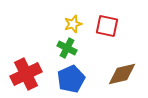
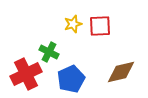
red square: moved 7 px left; rotated 15 degrees counterclockwise
green cross: moved 18 px left, 4 px down
brown diamond: moved 1 px left, 2 px up
